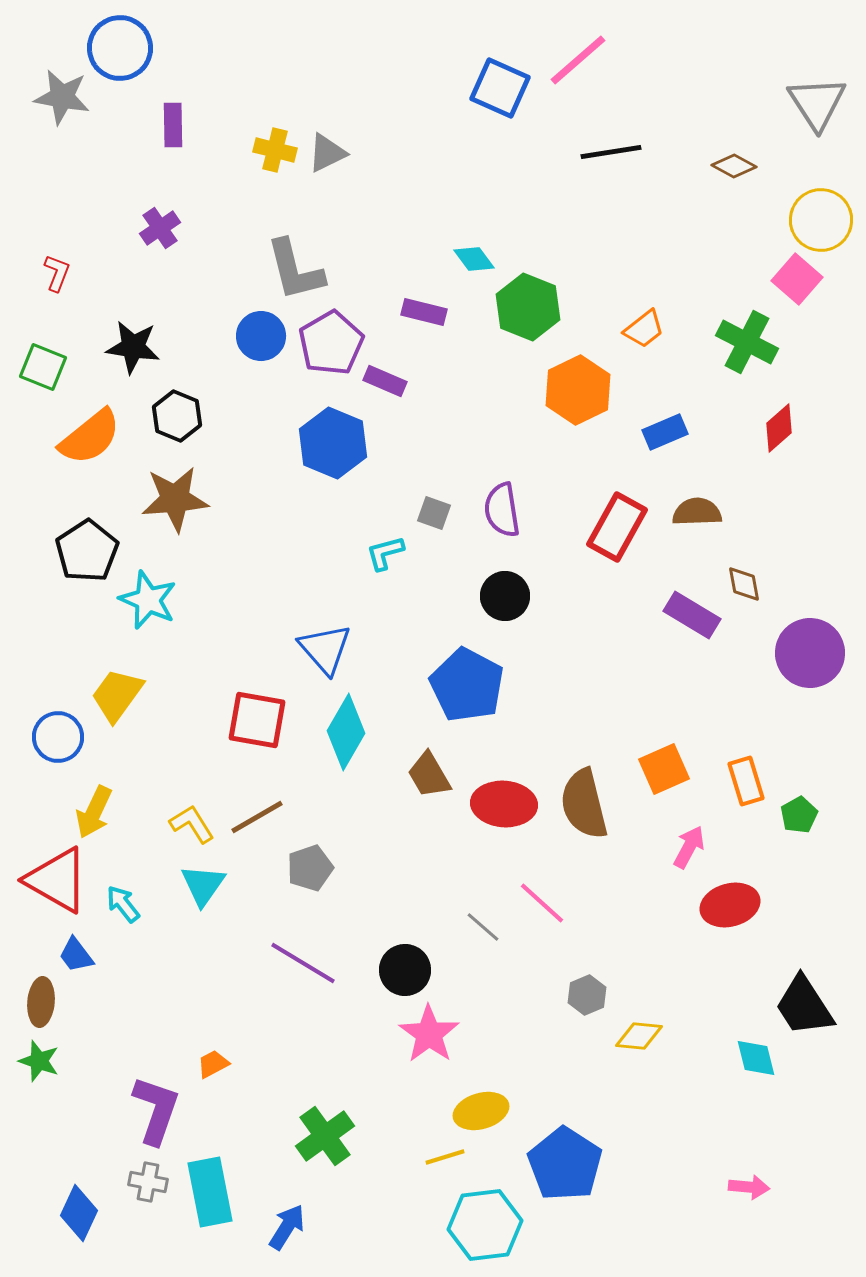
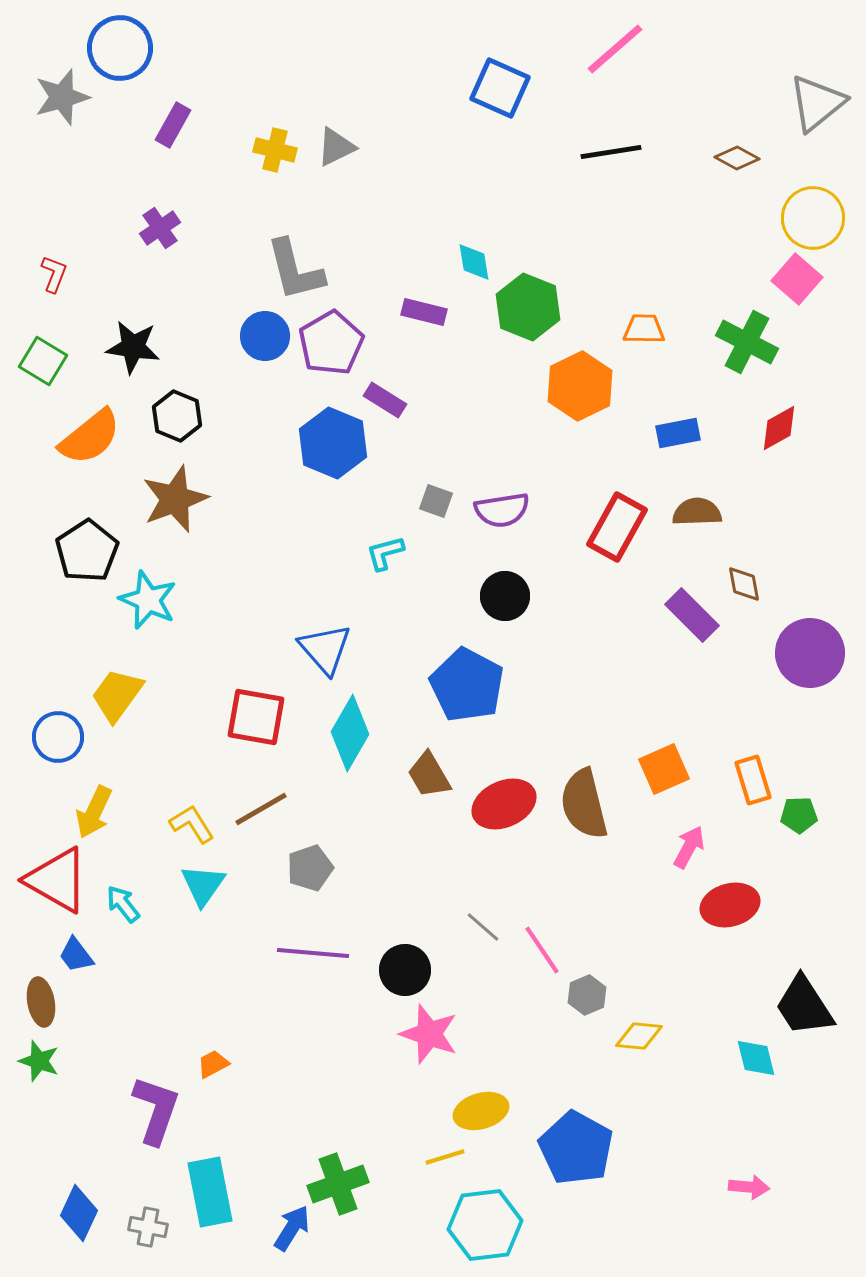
pink line at (578, 60): moved 37 px right, 11 px up
gray star at (62, 97): rotated 26 degrees counterclockwise
gray triangle at (817, 103): rotated 24 degrees clockwise
purple rectangle at (173, 125): rotated 30 degrees clockwise
gray triangle at (327, 153): moved 9 px right, 6 px up
brown diamond at (734, 166): moved 3 px right, 8 px up
yellow circle at (821, 220): moved 8 px left, 2 px up
cyan diamond at (474, 259): moved 3 px down; rotated 27 degrees clockwise
red L-shape at (57, 273): moved 3 px left, 1 px down
orange trapezoid at (644, 329): rotated 141 degrees counterclockwise
blue circle at (261, 336): moved 4 px right
green square at (43, 367): moved 6 px up; rotated 9 degrees clockwise
purple rectangle at (385, 381): moved 19 px down; rotated 9 degrees clockwise
orange hexagon at (578, 390): moved 2 px right, 4 px up
red diamond at (779, 428): rotated 12 degrees clockwise
blue rectangle at (665, 432): moved 13 px right, 1 px down; rotated 12 degrees clockwise
brown star at (175, 499): rotated 16 degrees counterclockwise
purple semicircle at (502, 510): rotated 90 degrees counterclockwise
gray square at (434, 513): moved 2 px right, 12 px up
purple rectangle at (692, 615): rotated 14 degrees clockwise
red square at (257, 720): moved 1 px left, 3 px up
cyan diamond at (346, 732): moved 4 px right, 1 px down
orange rectangle at (746, 781): moved 7 px right, 1 px up
red ellipse at (504, 804): rotated 28 degrees counterclockwise
green pentagon at (799, 815): rotated 27 degrees clockwise
brown line at (257, 817): moved 4 px right, 8 px up
pink line at (542, 903): moved 47 px down; rotated 14 degrees clockwise
purple line at (303, 963): moved 10 px right, 10 px up; rotated 26 degrees counterclockwise
brown ellipse at (41, 1002): rotated 15 degrees counterclockwise
pink star at (429, 1034): rotated 16 degrees counterclockwise
green cross at (325, 1136): moved 13 px right, 48 px down; rotated 16 degrees clockwise
blue pentagon at (565, 1164): moved 11 px right, 16 px up; rotated 4 degrees counterclockwise
gray cross at (148, 1182): moved 45 px down
blue arrow at (287, 1227): moved 5 px right, 1 px down
